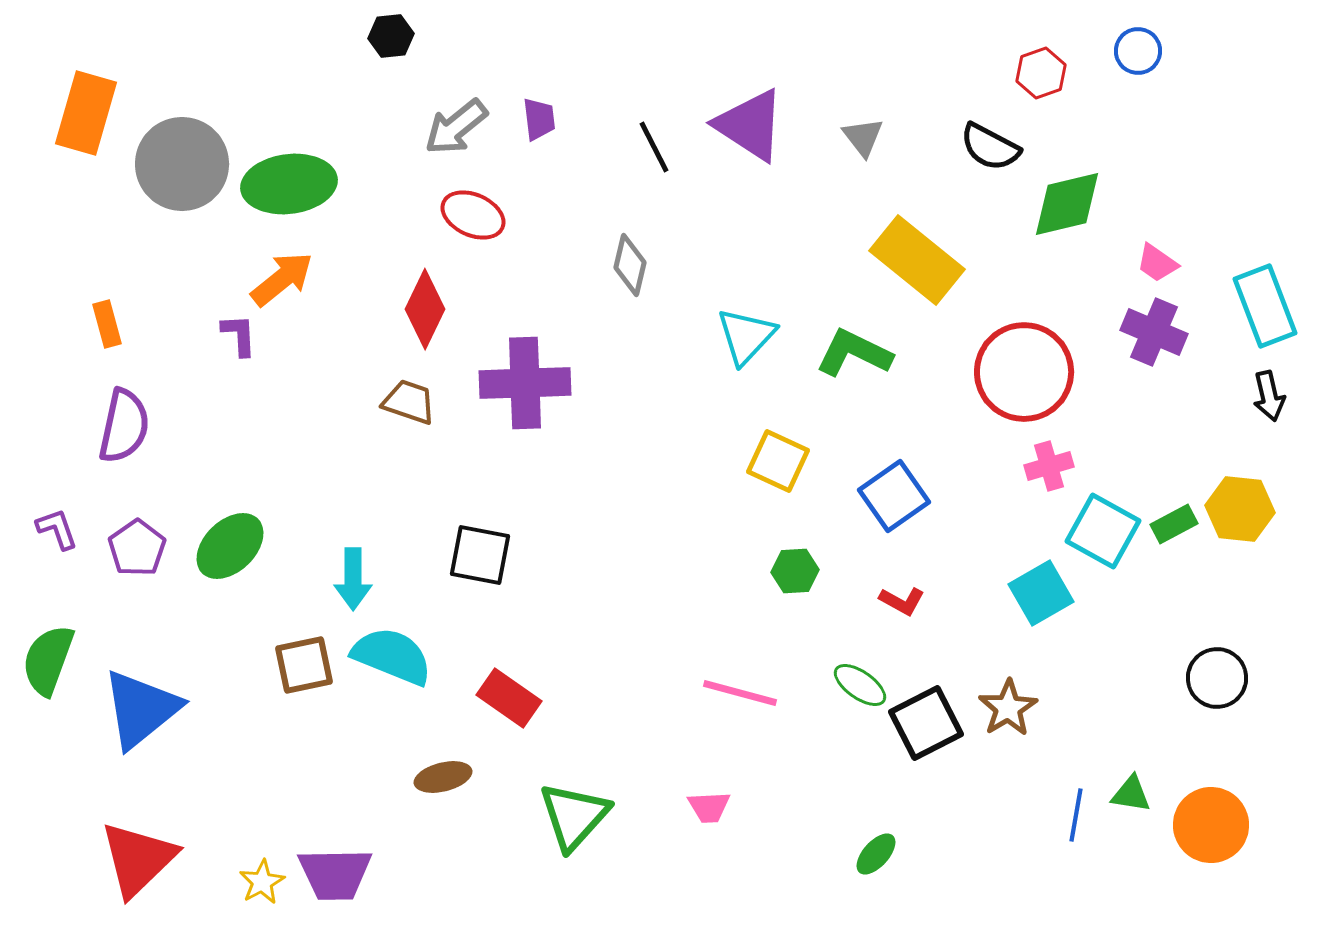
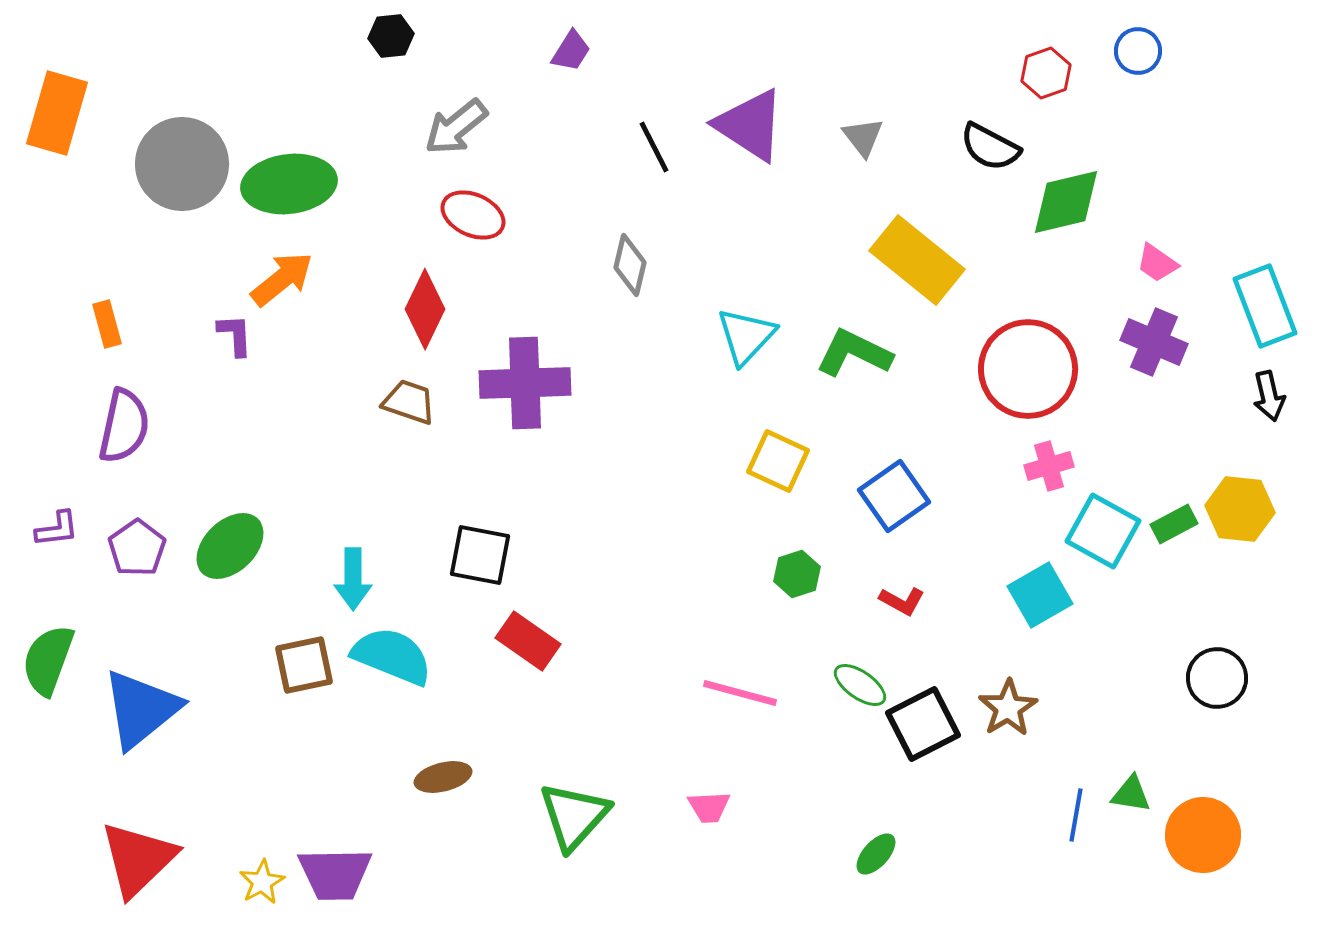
red hexagon at (1041, 73): moved 5 px right
orange rectangle at (86, 113): moved 29 px left
purple trapezoid at (539, 119): moved 32 px right, 68 px up; rotated 39 degrees clockwise
green diamond at (1067, 204): moved 1 px left, 2 px up
purple cross at (1154, 332): moved 10 px down
purple L-shape at (239, 335): moved 4 px left
red circle at (1024, 372): moved 4 px right, 3 px up
purple L-shape at (57, 529): rotated 102 degrees clockwise
green hexagon at (795, 571): moved 2 px right, 3 px down; rotated 15 degrees counterclockwise
cyan square at (1041, 593): moved 1 px left, 2 px down
red rectangle at (509, 698): moved 19 px right, 57 px up
black square at (926, 723): moved 3 px left, 1 px down
orange circle at (1211, 825): moved 8 px left, 10 px down
